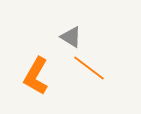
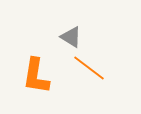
orange L-shape: rotated 21 degrees counterclockwise
